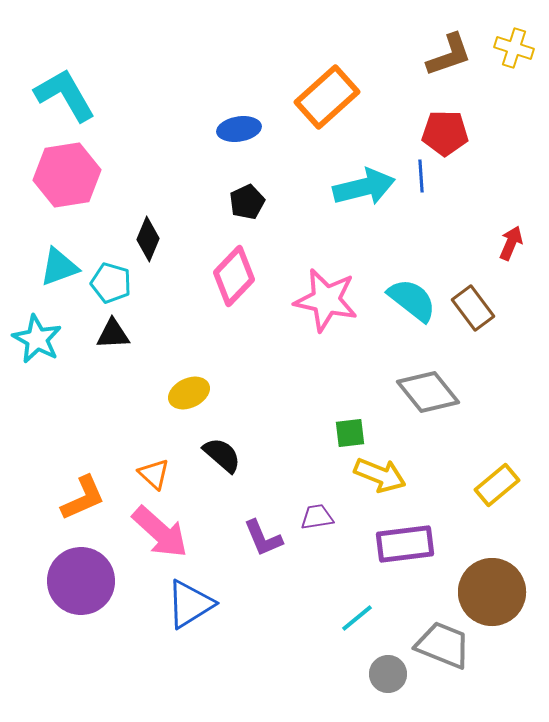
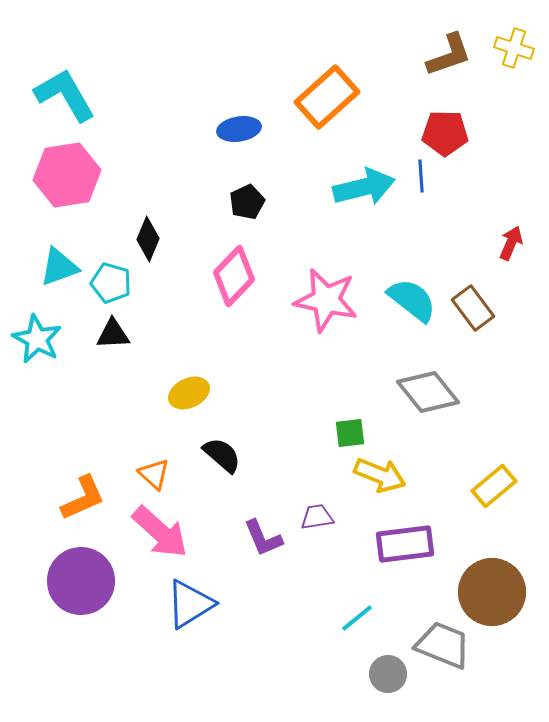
yellow rectangle: moved 3 px left, 1 px down
